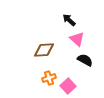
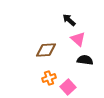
pink triangle: moved 1 px right
brown diamond: moved 2 px right
black semicircle: rotated 21 degrees counterclockwise
pink square: moved 1 px down
